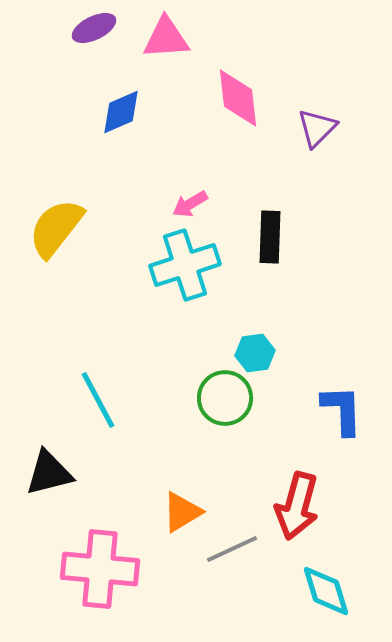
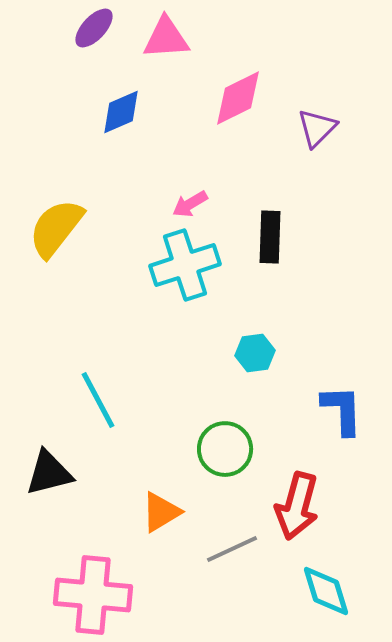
purple ellipse: rotated 21 degrees counterclockwise
pink diamond: rotated 70 degrees clockwise
green circle: moved 51 px down
orange triangle: moved 21 px left
pink cross: moved 7 px left, 26 px down
